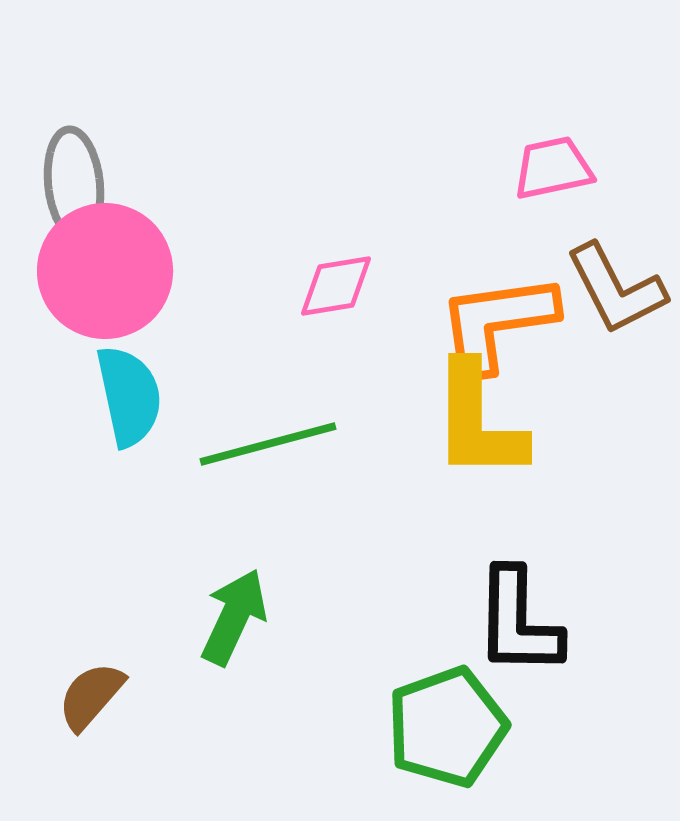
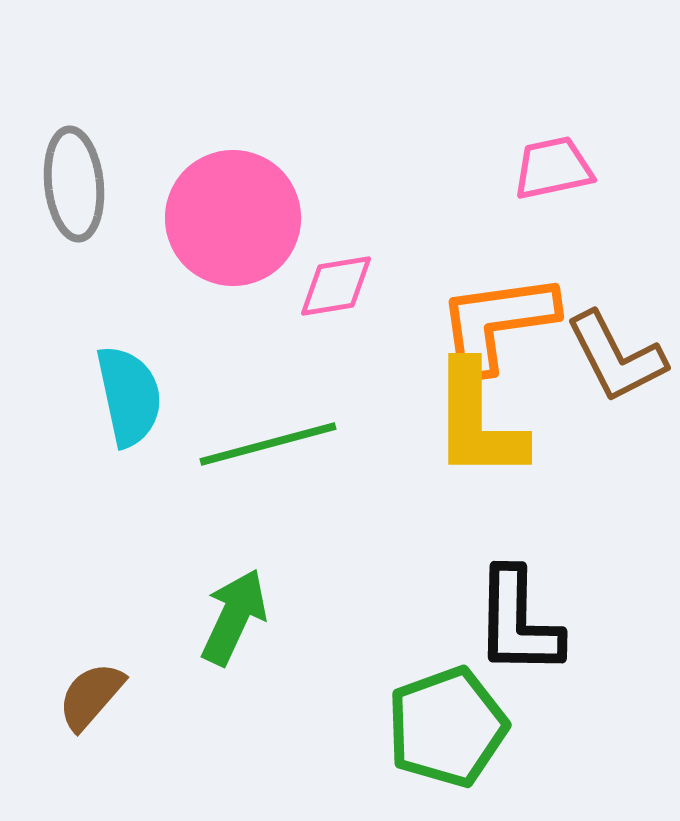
pink circle: moved 128 px right, 53 px up
brown L-shape: moved 68 px down
